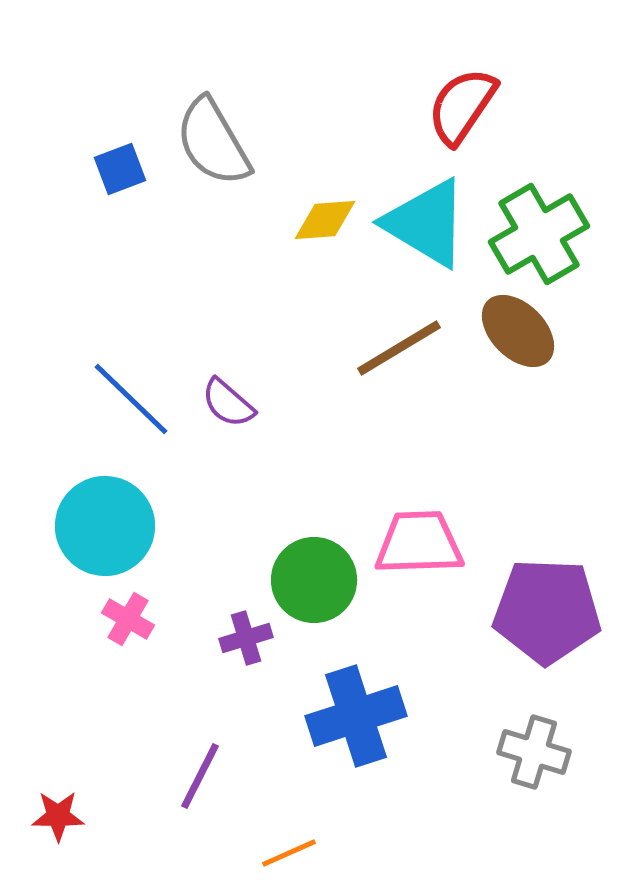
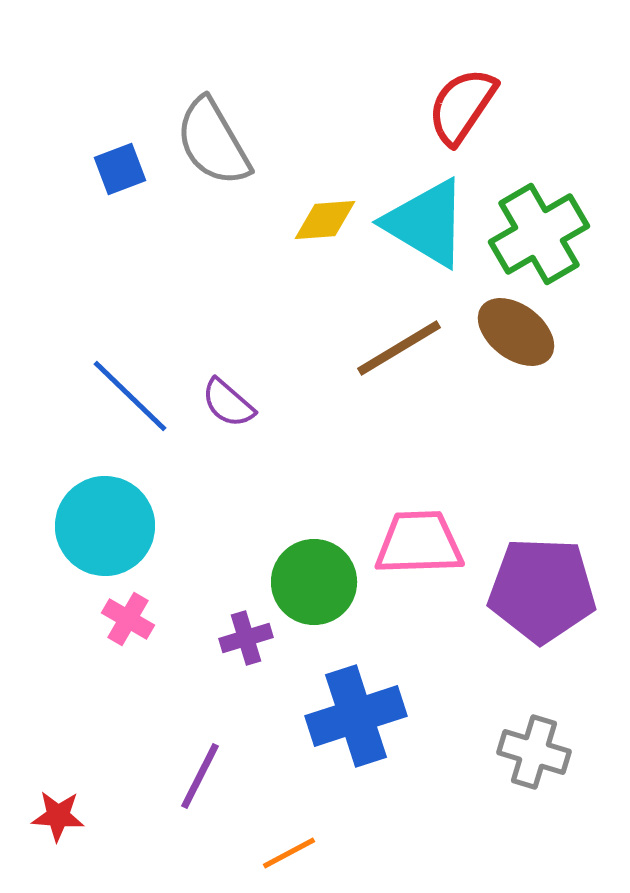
brown ellipse: moved 2 px left, 1 px down; rotated 8 degrees counterclockwise
blue line: moved 1 px left, 3 px up
green circle: moved 2 px down
purple pentagon: moved 5 px left, 21 px up
red star: rotated 4 degrees clockwise
orange line: rotated 4 degrees counterclockwise
